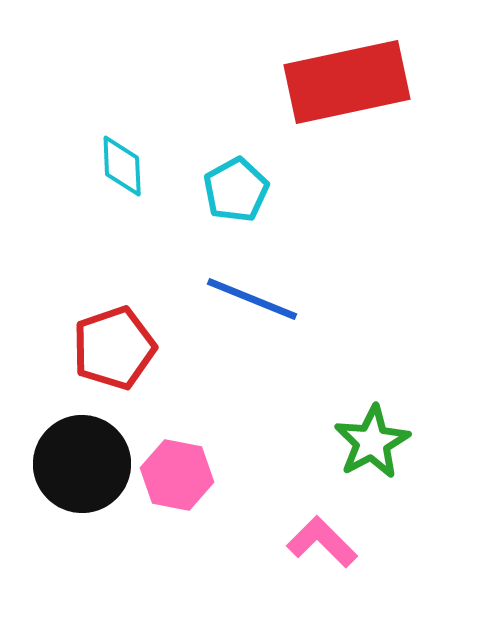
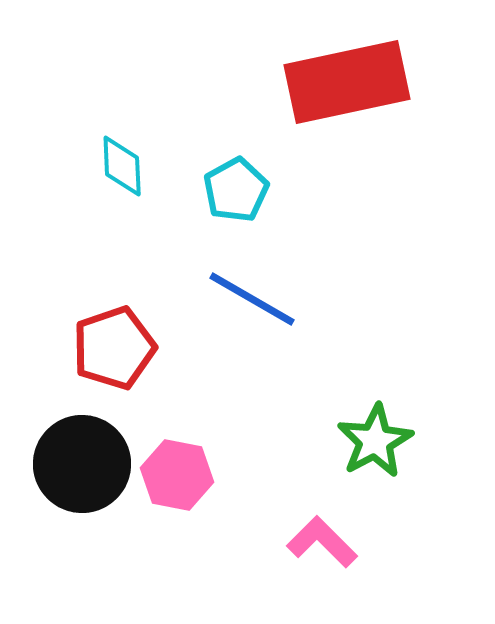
blue line: rotated 8 degrees clockwise
green star: moved 3 px right, 1 px up
